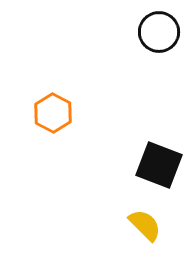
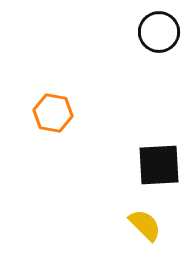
orange hexagon: rotated 18 degrees counterclockwise
black square: rotated 24 degrees counterclockwise
